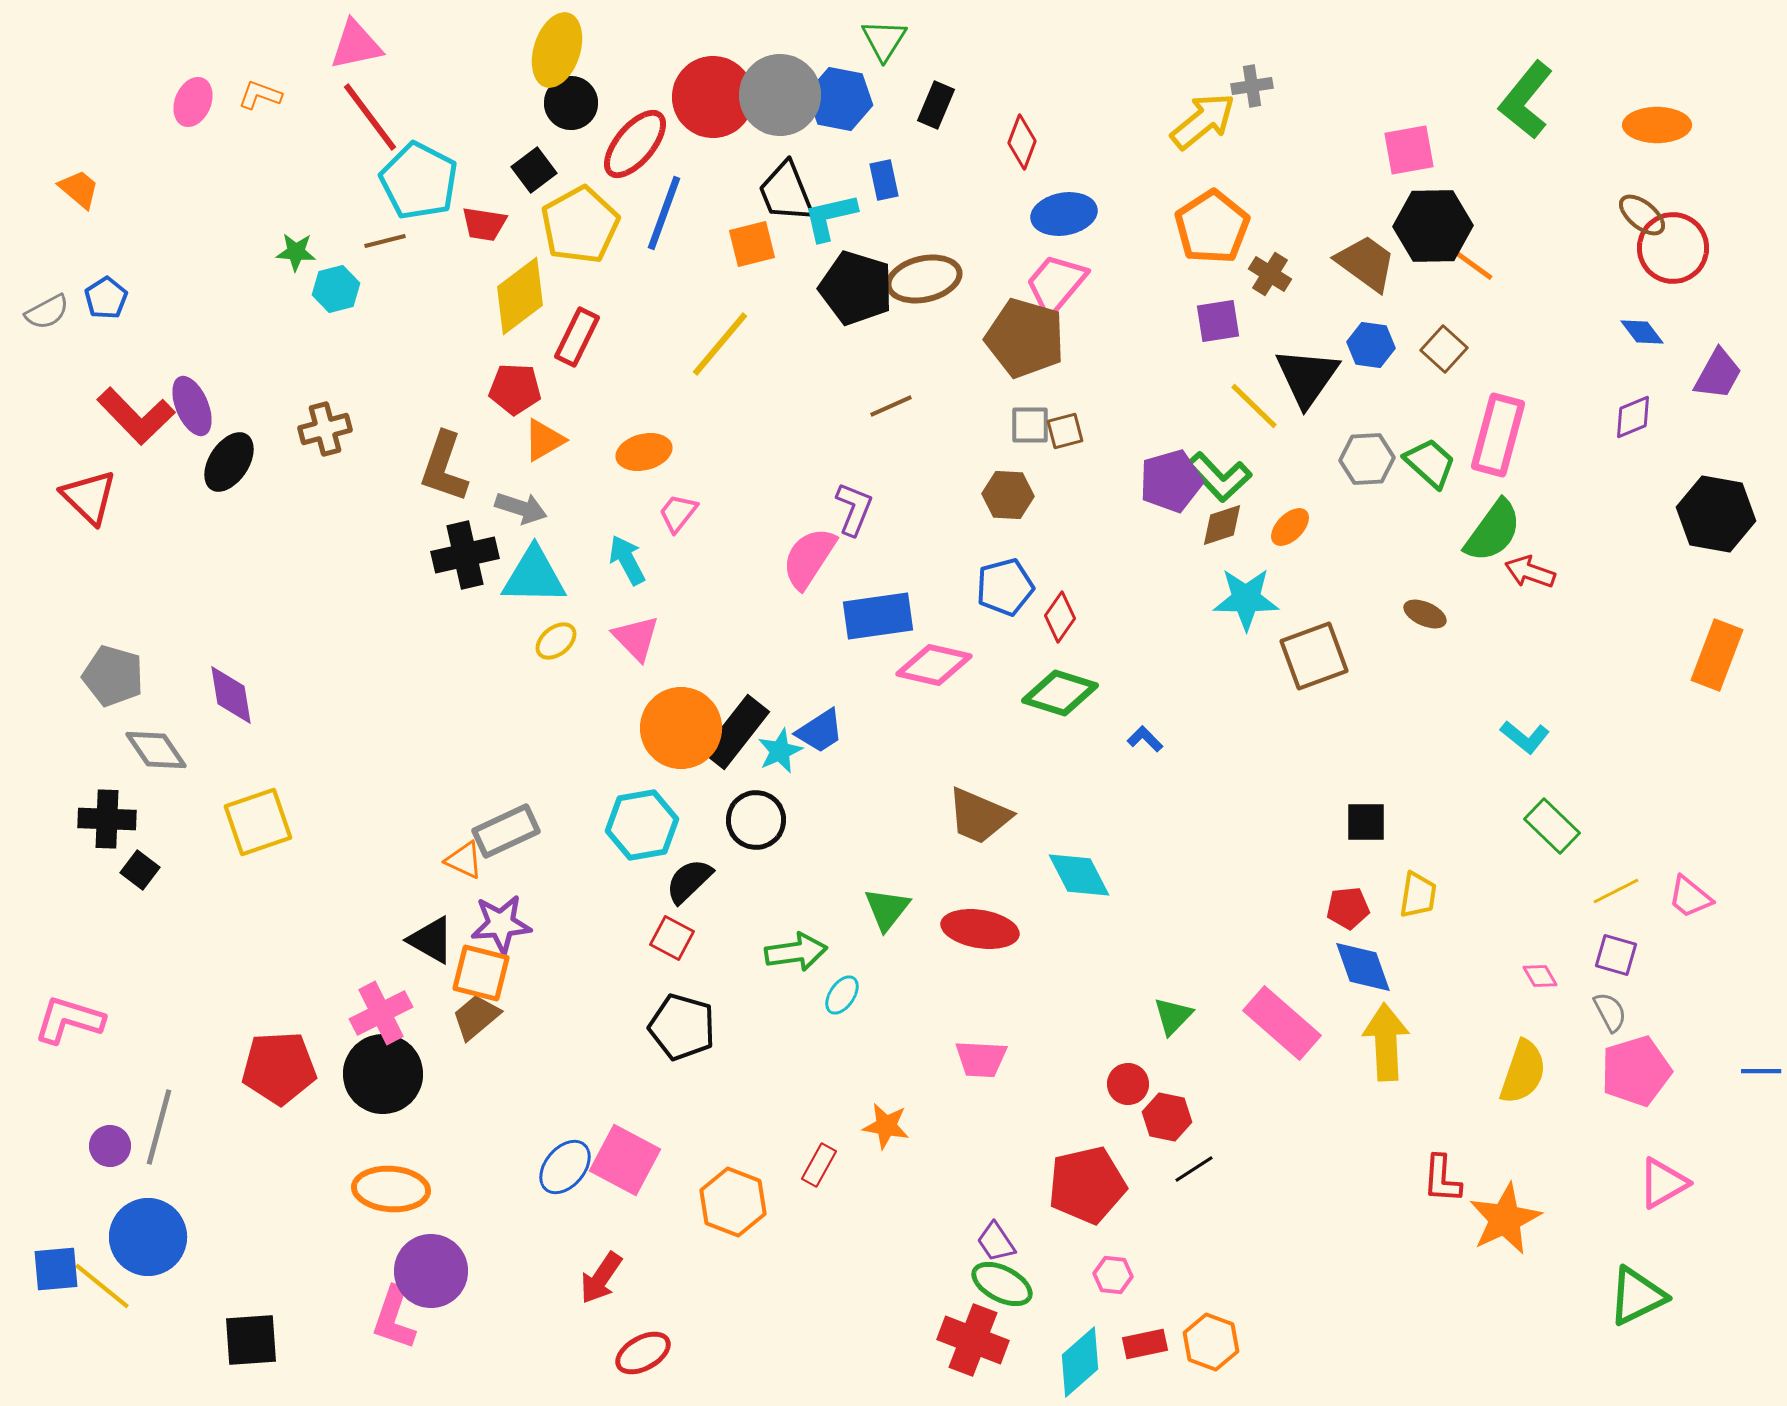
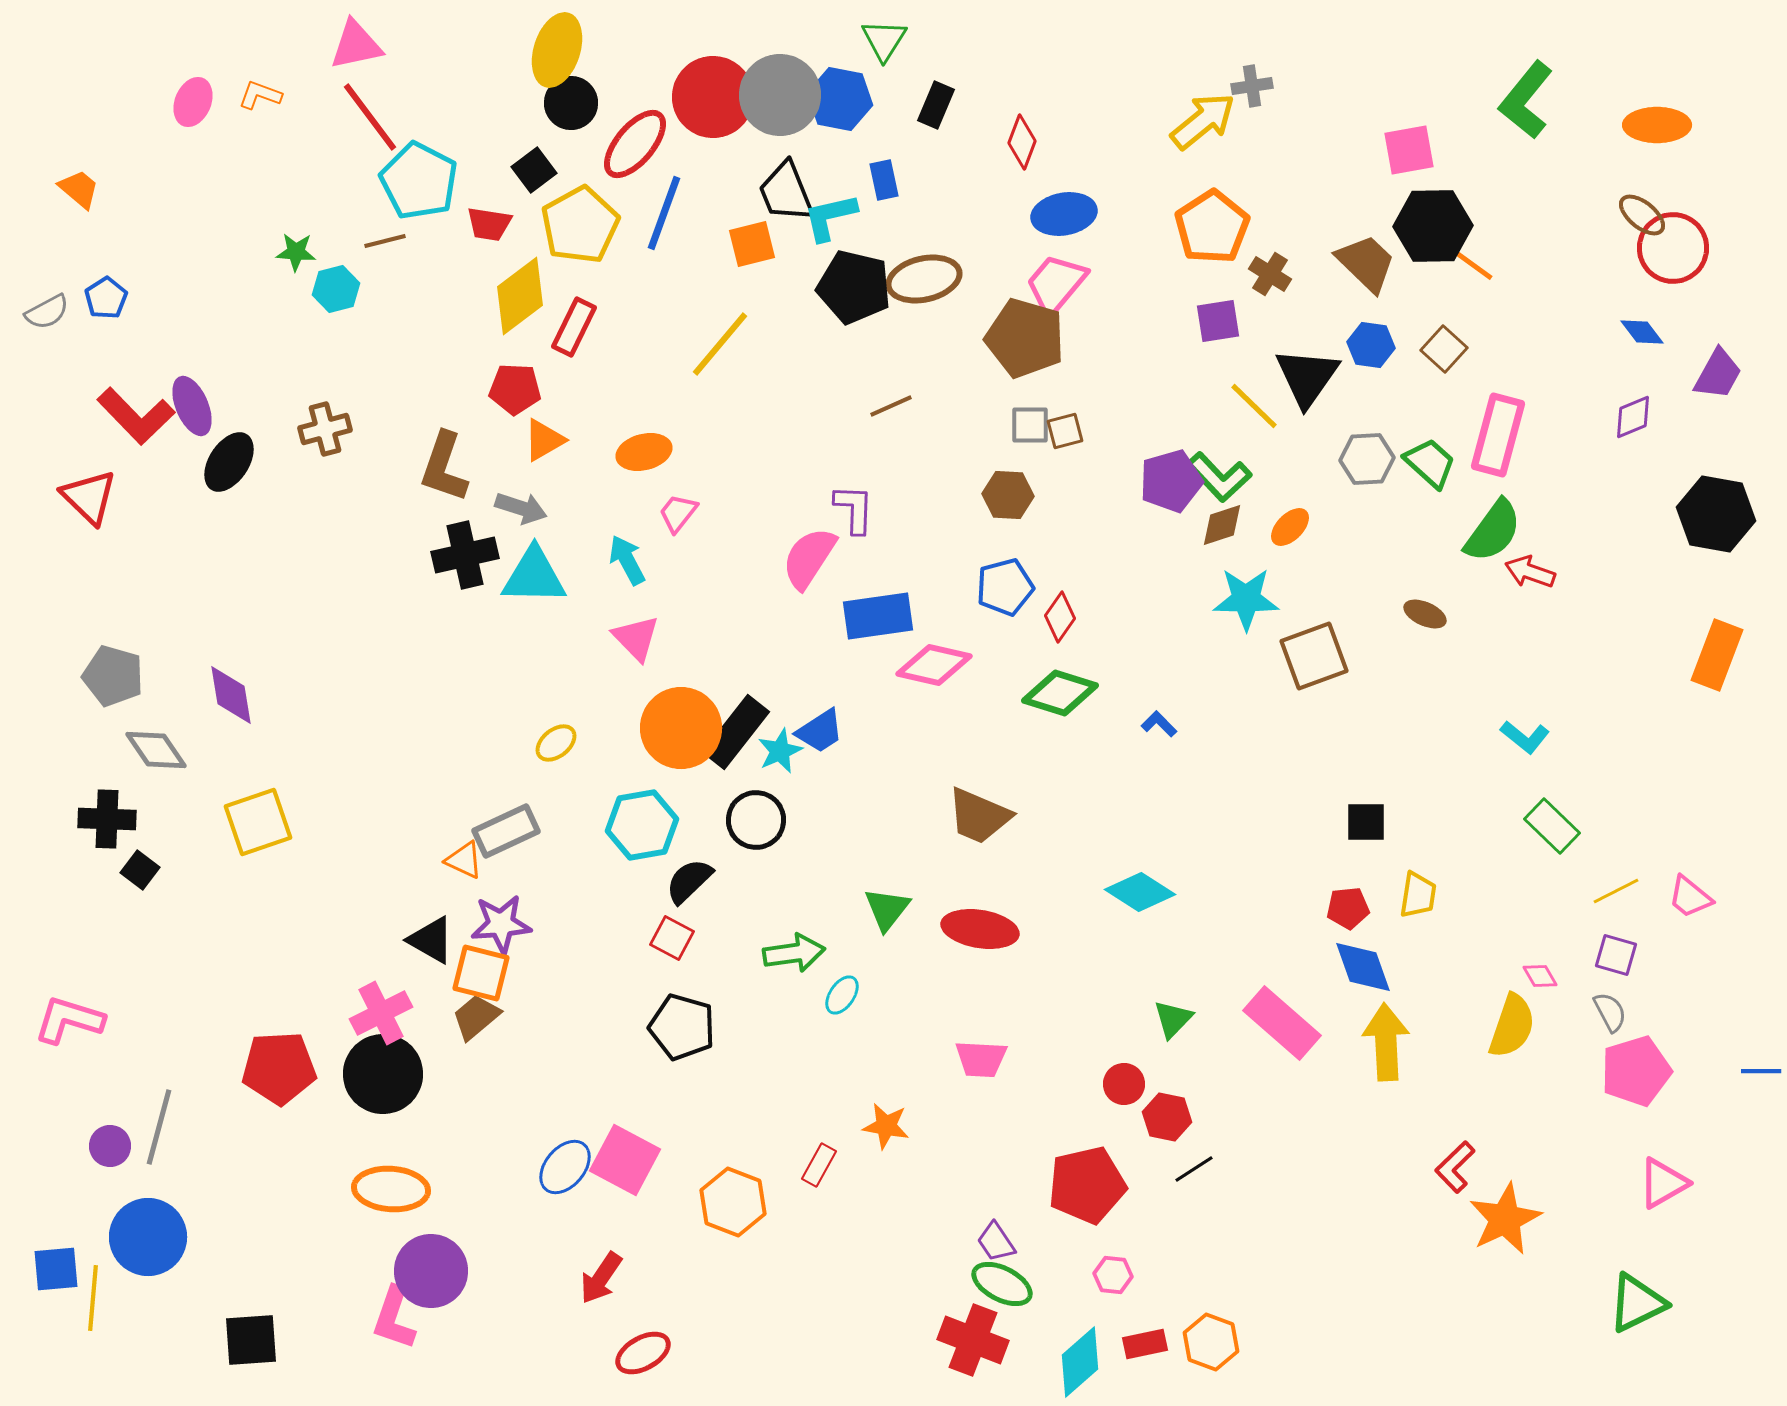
red trapezoid at (484, 224): moved 5 px right
brown trapezoid at (1366, 263): rotated 8 degrees clockwise
black pentagon at (856, 288): moved 2 px left, 1 px up; rotated 4 degrees counterclockwise
red rectangle at (577, 337): moved 3 px left, 10 px up
purple L-shape at (854, 509): rotated 20 degrees counterclockwise
yellow ellipse at (556, 641): moved 102 px down
blue L-shape at (1145, 739): moved 14 px right, 15 px up
cyan diamond at (1079, 875): moved 61 px right, 17 px down; rotated 30 degrees counterclockwise
green arrow at (796, 952): moved 2 px left, 1 px down
green triangle at (1173, 1016): moved 3 px down
yellow semicircle at (1523, 1072): moved 11 px left, 46 px up
red circle at (1128, 1084): moved 4 px left
red L-shape at (1442, 1179): moved 13 px right, 12 px up; rotated 42 degrees clockwise
yellow line at (102, 1286): moved 9 px left, 12 px down; rotated 56 degrees clockwise
green triangle at (1637, 1296): moved 7 px down
